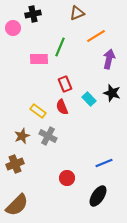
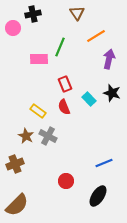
brown triangle: rotated 42 degrees counterclockwise
red semicircle: moved 2 px right
brown star: moved 4 px right; rotated 21 degrees counterclockwise
red circle: moved 1 px left, 3 px down
